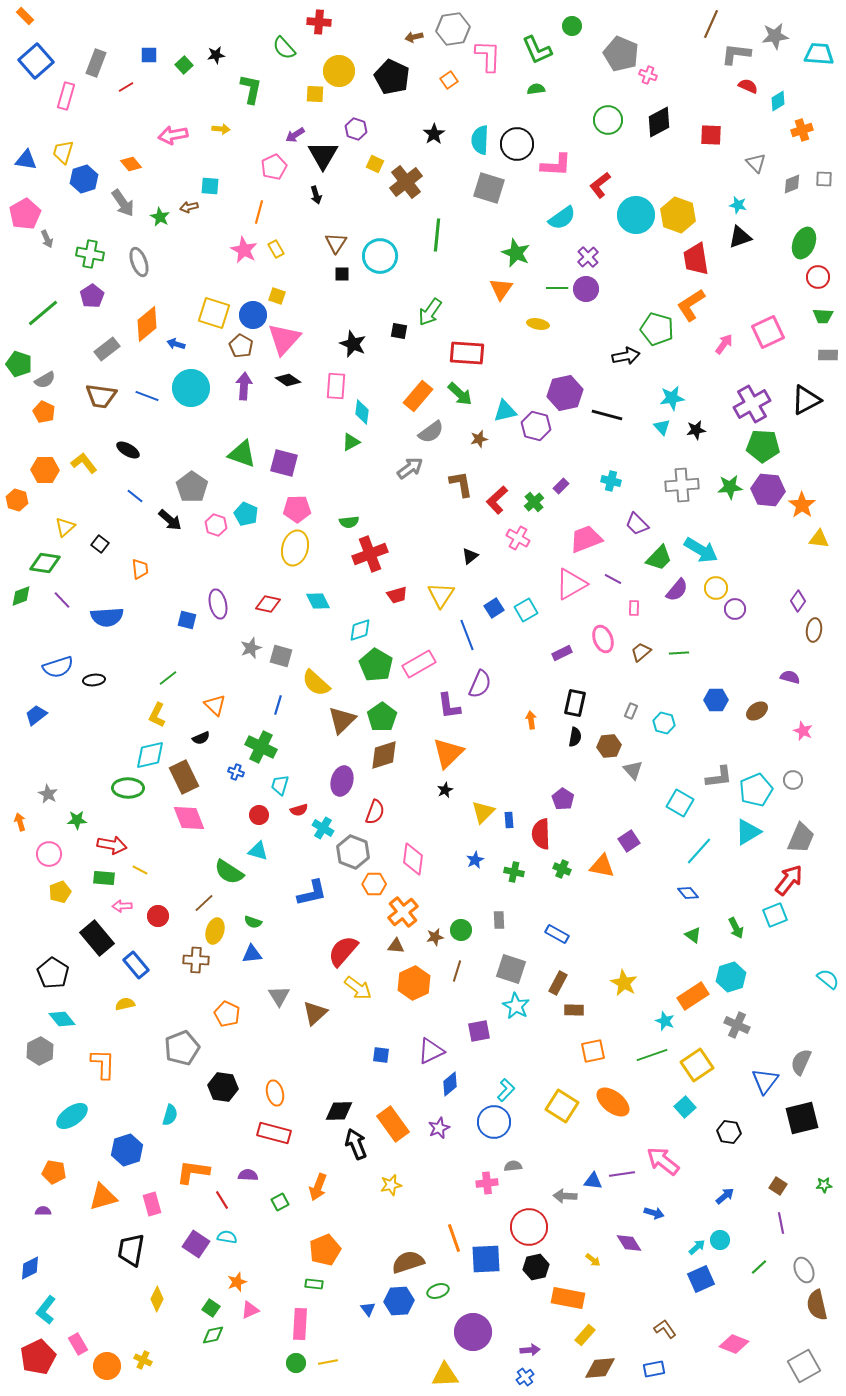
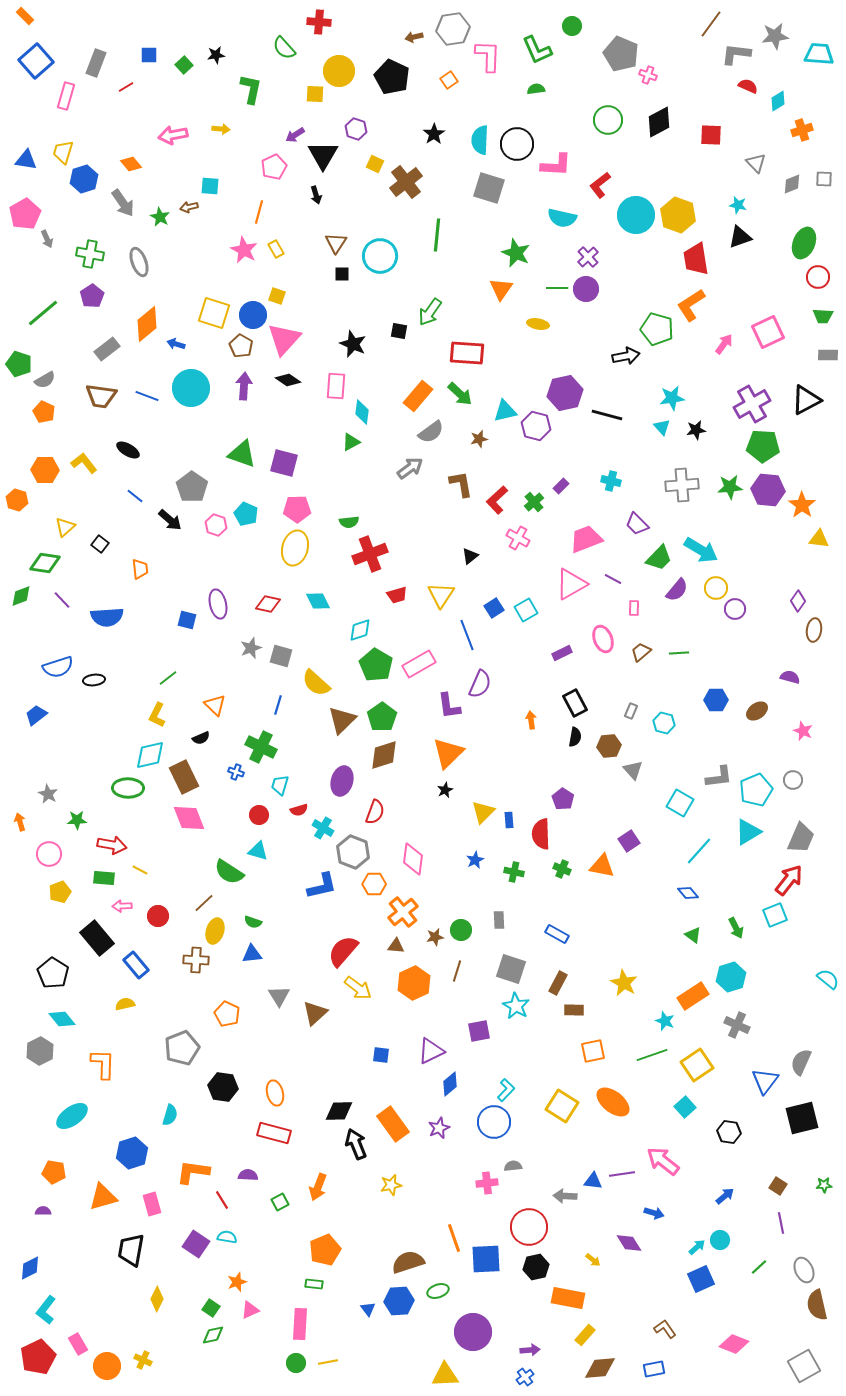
brown line at (711, 24): rotated 12 degrees clockwise
cyan semicircle at (562, 218): rotated 48 degrees clockwise
black rectangle at (575, 703): rotated 40 degrees counterclockwise
blue L-shape at (312, 893): moved 10 px right, 7 px up
blue hexagon at (127, 1150): moved 5 px right, 3 px down
